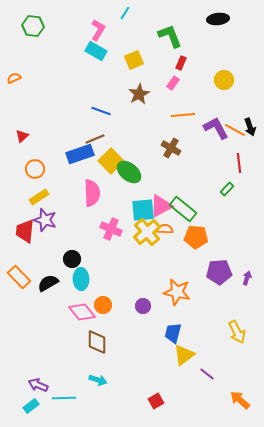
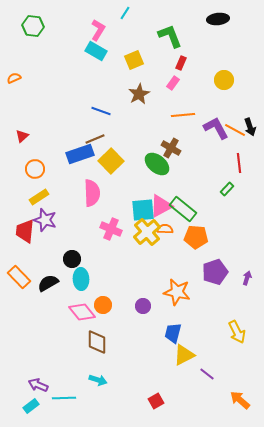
green ellipse at (129, 172): moved 28 px right, 8 px up
purple pentagon at (219, 272): moved 4 px left; rotated 15 degrees counterclockwise
yellow triangle at (184, 355): rotated 10 degrees clockwise
